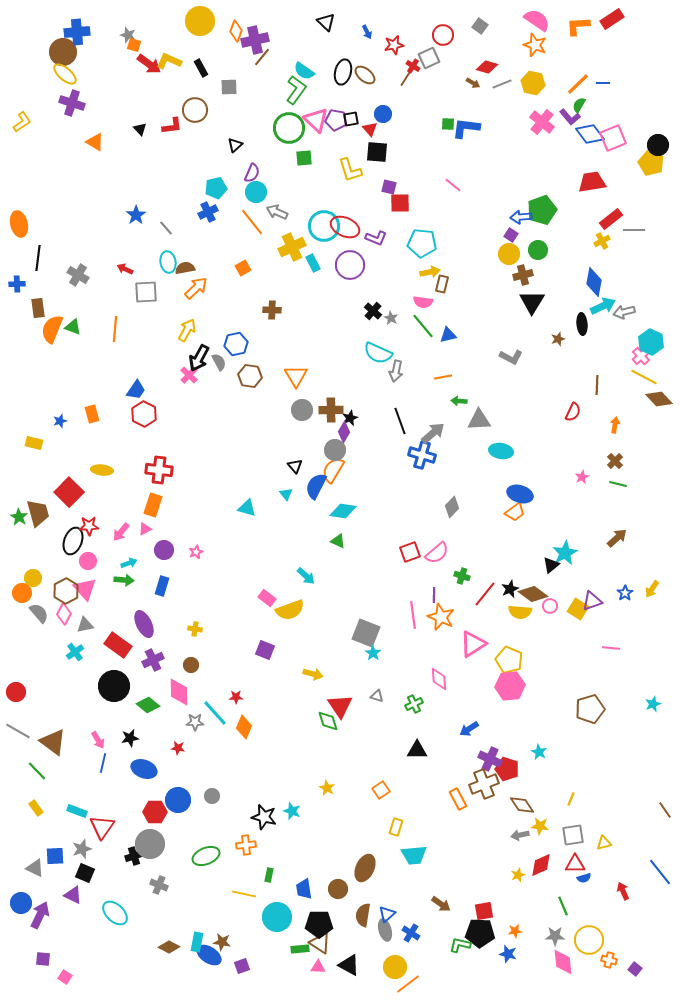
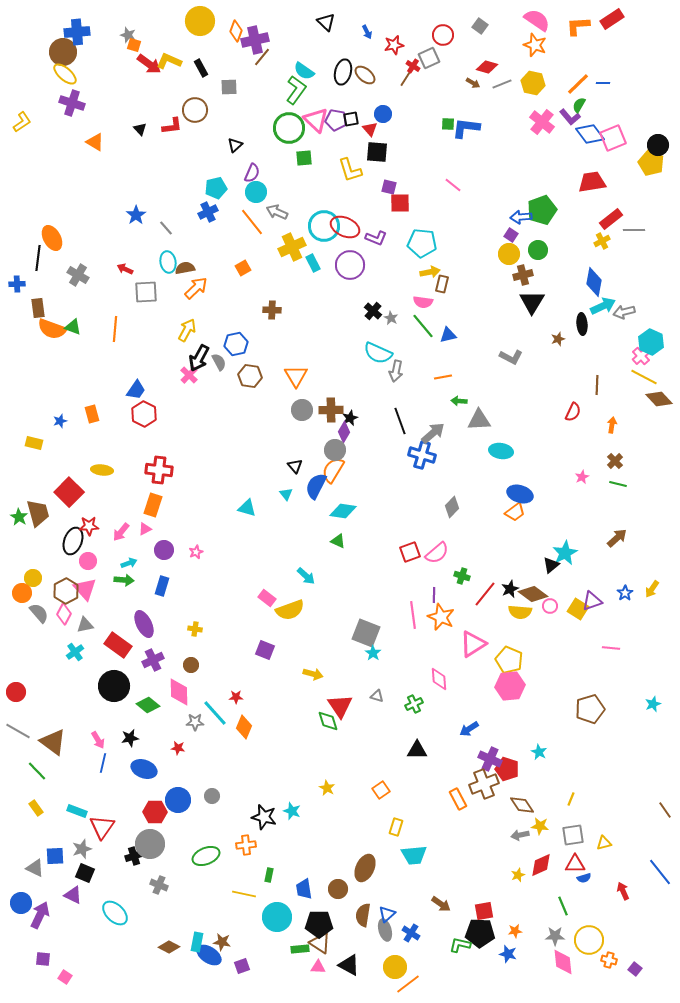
orange ellipse at (19, 224): moved 33 px right, 14 px down; rotated 15 degrees counterclockwise
orange semicircle at (52, 329): rotated 92 degrees counterclockwise
orange arrow at (615, 425): moved 3 px left
